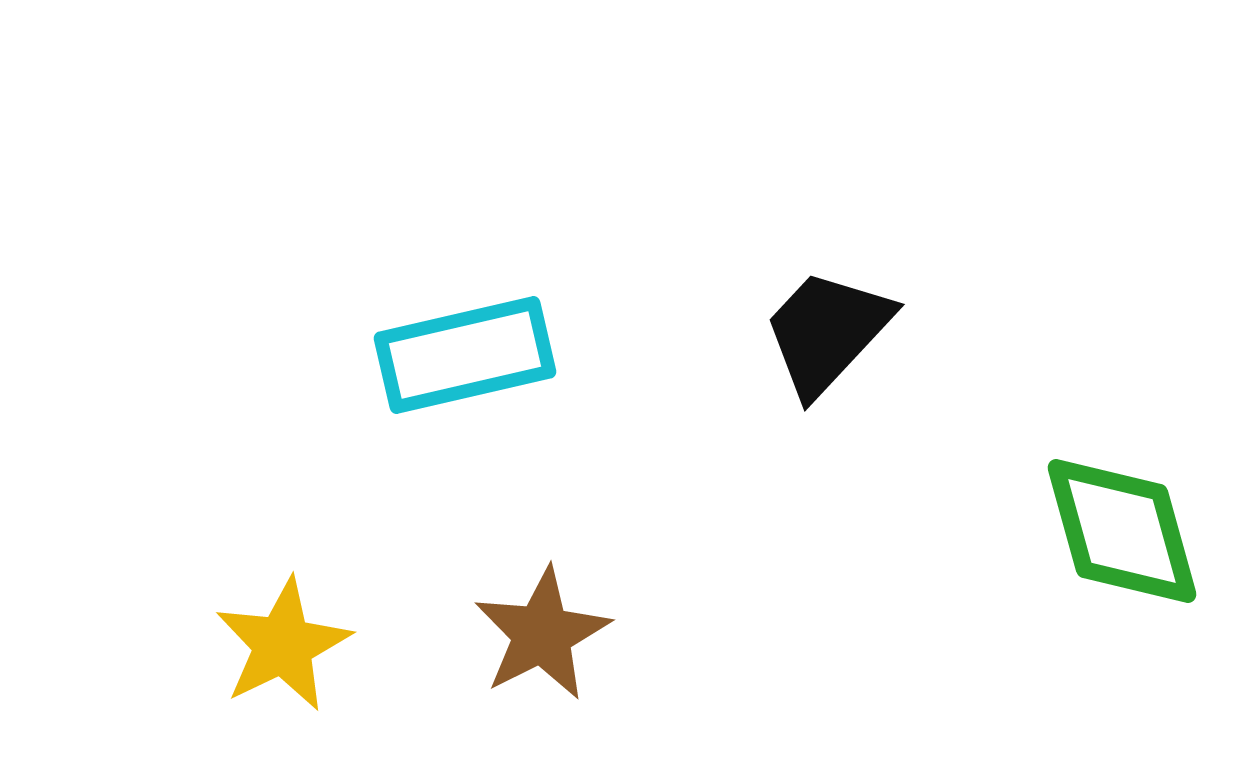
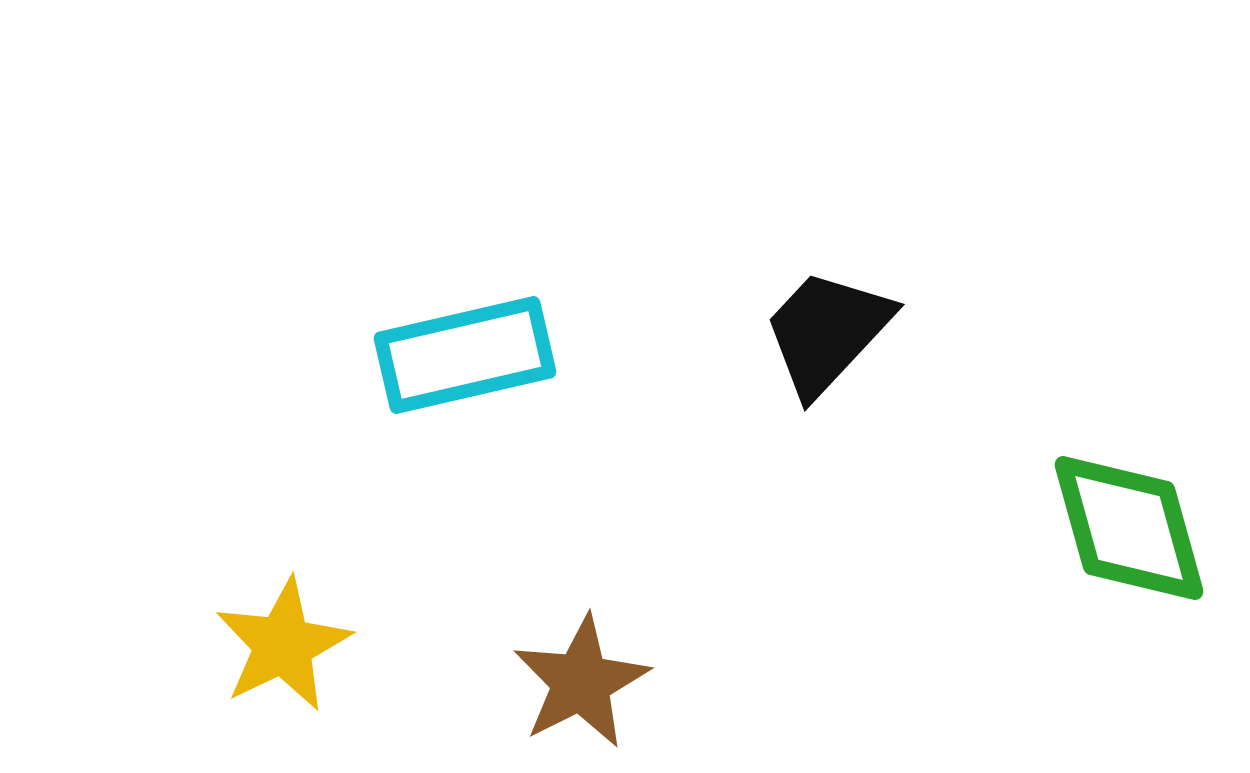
green diamond: moved 7 px right, 3 px up
brown star: moved 39 px right, 48 px down
